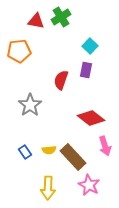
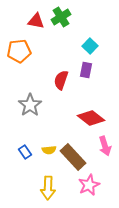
pink star: rotated 20 degrees clockwise
